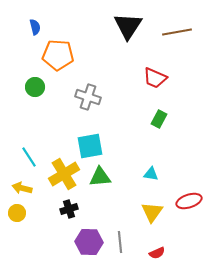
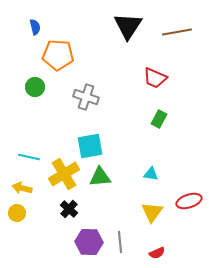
gray cross: moved 2 px left
cyan line: rotated 45 degrees counterclockwise
black cross: rotated 30 degrees counterclockwise
